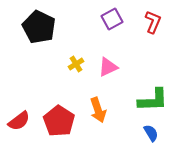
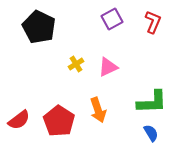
green L-shape: moved 1 px left, 2 px down
red semicircle: moved 1 px up
